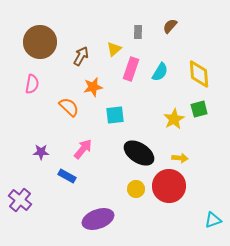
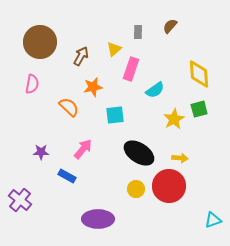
cyan semicircle: moved 5 px left, 18 px down; rotated 24 degrees clockwise
purple ellipse: rotated 20 degrees clockwise
